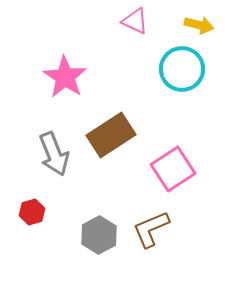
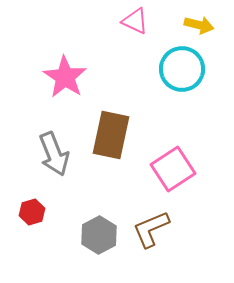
brown rectangle: rotated 45 degrees counterclockwise
